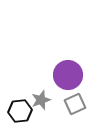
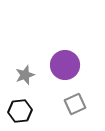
purple circle: moved 3 px left, 10 px up
gray star: moved 16 px left, 25 px up
